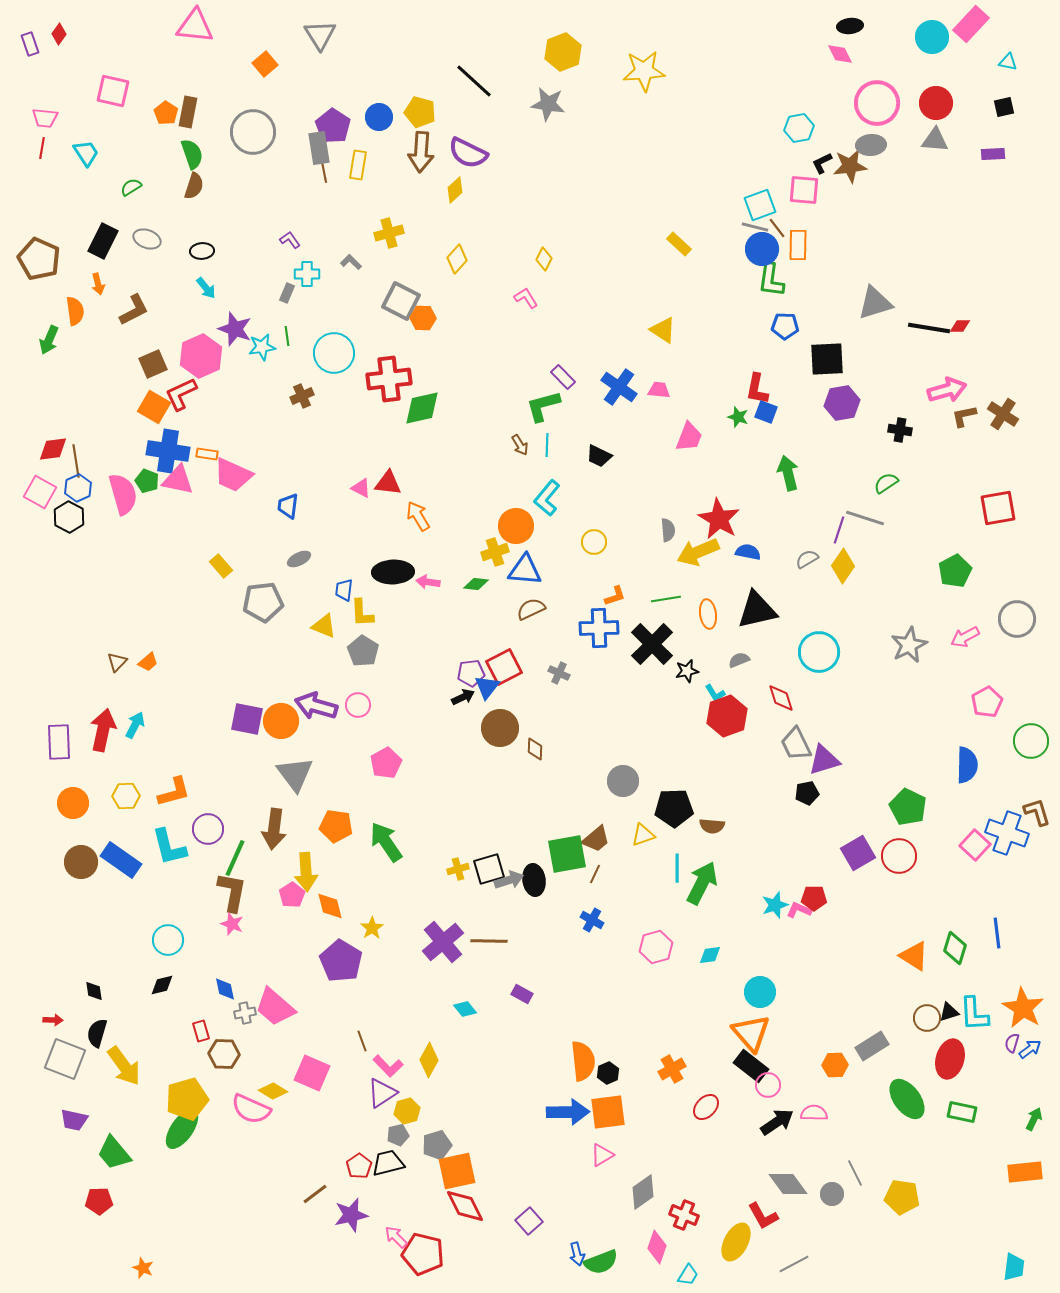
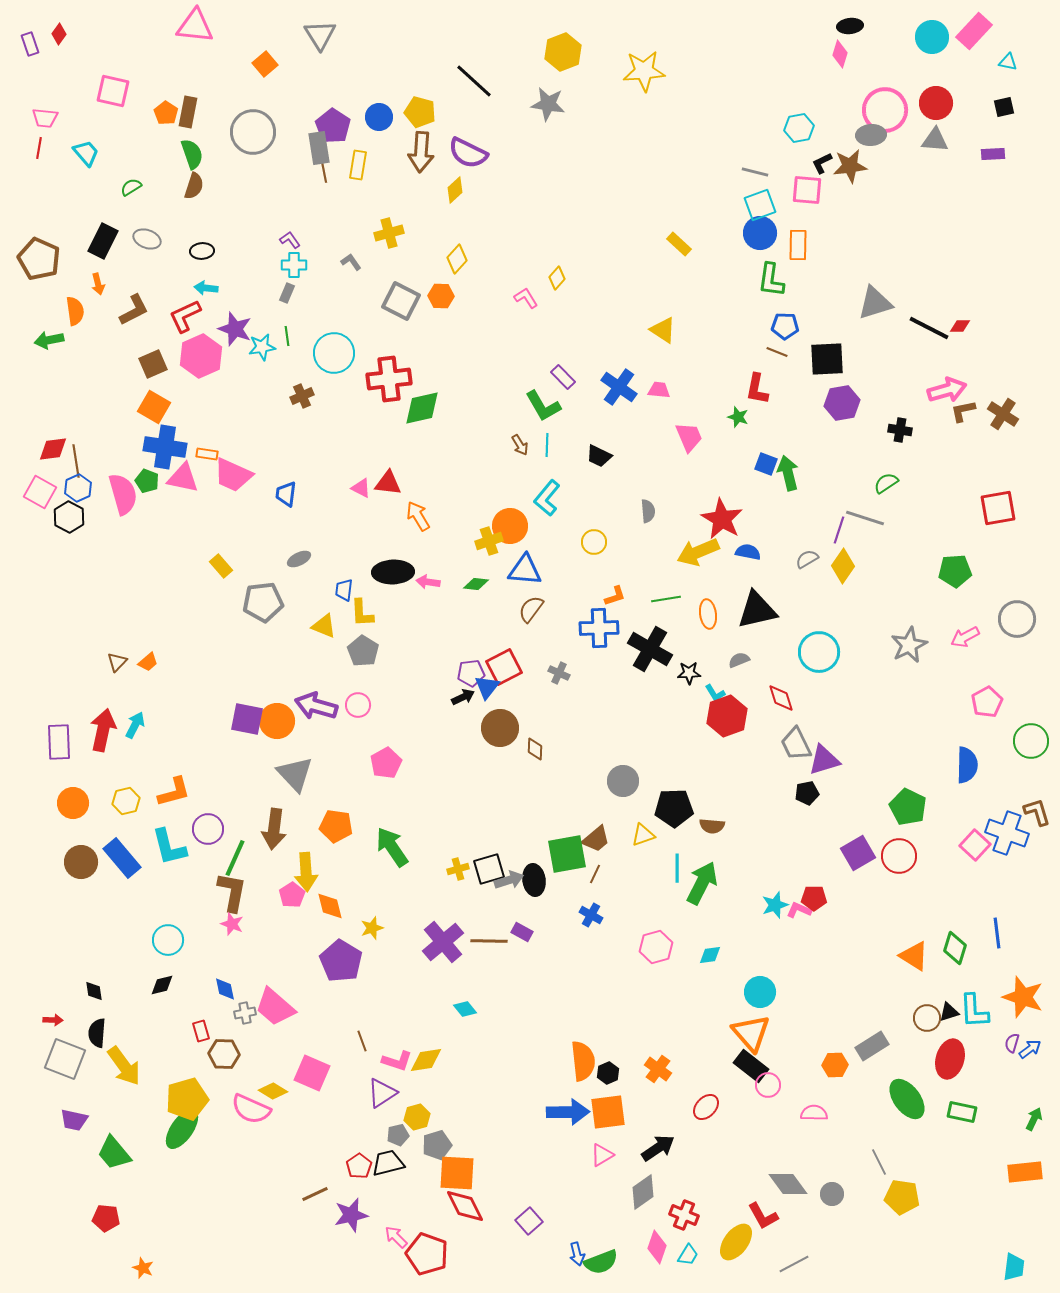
pink rectangle at (971, 24): moved 3 px right, 7 px down
pink diamond at (840, 54): rotated 44 degrees clockwise
pink circle at (877, 103): moved 8 px right, 7 px down
gray ellipse at (871, 145): moved 10 px up
red line at (42, 148): moved 3 px left
cyan trapezoid at (86, 153): rotated 8 degrees counterclockwise
pink square at (804, 190): moved 3 px right
gray line at (755, 227): moved 55 px up
brown line at (777, 228): moved 124 px down; rotated 30 degrees counterclockwise
blue circle at (762, 249): moved 2 px left, 16 px up
yellow diamond at (544, 259): moved 13 px right, 19 px down; rotated 15 degrees clockwise
gray L-shape at (351, 262): rotated 10 degrees clockwise
cyan cross at (307, 274): moved 13 px left, 9 px up
cyan arrow at (206, 288): rotated 135 degrees clockwise
orange hexagon at (423, 318): moved 18 px right, 22 px up
black line at (929, 328): rotated 18 degrees clockwise
green arrow at (49, 340): rotated 56 degrees clockwise
red L-shape at (181, 394): moved 4 px right, 78 px up
green L-shape at (543, 406): rotated 105 degrees counterclockwise
blue square at (766, 412): moved 52 px down
brown L-shape at (964, 416): moved 1 px left, 5 px up
pink trapezoid at (689, 437): rotated 44 degrees counterclockwise
blue cross at (168, 451): moved 3 px left, 4 px up
pink triangle at (178, 480): moved 5 px right, 2 px up
blue trapezoid at (288, 506): moved 2 px left, 12 px up
red star at (719, 519): moved 3 px right
orange circle at (516, 526): moved 6 px left
gray semicircle at (668, 530): moved 20 px left, 19 px up
yellow cross at (495, 552): moved 6 px left, 11 px up
green pentagon at (955, 571): rotated 24 degrees clockwise
brown semicircle at (531, 609): rotated 28 degrees counterclockwise
black cross at (652, 644): moved 2 px left, 5 px down; rotated 15 degrees counterclockwise
black star at (687, 671): moved 2 px right, 2 px down; rotated 10 degrees clockwise
orange circle at (281, 721): moved 4 px left
gray triangle at (295, 774): rotated 6 degrees counterclockwise
yellow hexagon at (126, 796): moved 5 px down; rotated 12 degrees counterclockwise
green arrow at (386, 842): moved 6 px right, 5 px down
blue rectangle at (121, 860): moved 1 px right, 2 px up; rotated 15 degrees clockwise
blue cross at (592, 920): moved 1 px left, 5 px up
yellow star at (372, 928): rotated 15 degrees clockwise
purple rectangle at (522, 994): moved 62 px up
orange star at (1023, 1008): moved 11 px up; rotated 12 degrees counterclockwise
cyan L-shape at (974, 1014): moved 3 px up
black semicircle at (97, 1033): rotated 12 degrees counterclockwise
yellow diamond at (429, 1060): moved 3 px left; rotated 52 degrees clockwise
pink L-shape at (388, 1066): moved 9 px right, 5 px up; rotated 28 degrees counterclockwise
orange cross at (672, 1069): moved 14 px left; rotated 24 degrees counterclockwise
yellow hexagon at (407, 1111): moved 10 px right, 6 px down
black arrow at (777, 1122): moved 119 px left, 26 px down
orange square at (457, 1171): moved 2 px down; rotated 15 degrees clockwise
gray line at (855, 1173): moved 24 px right, 11 px up
brown line at (315, 1194): rotated 12 degrees clockwise
red pentagon at (99, 1201): moved 7 px right, 17 px down; rotated 8 degrees clockwise
yellow ellipse at (736, 1242): rotated 9 degrees clockwise
red pentagon at (423, 1254): moved 4 px right; rotated 6 degrees clockwise
cyan trapezoid at (688, 1275): moved 20 px up
